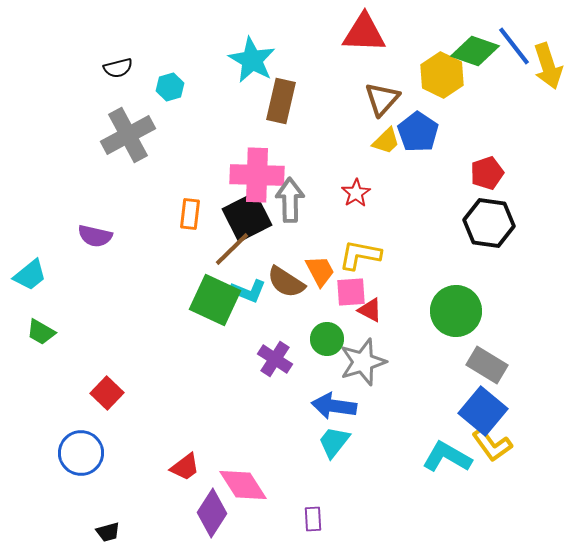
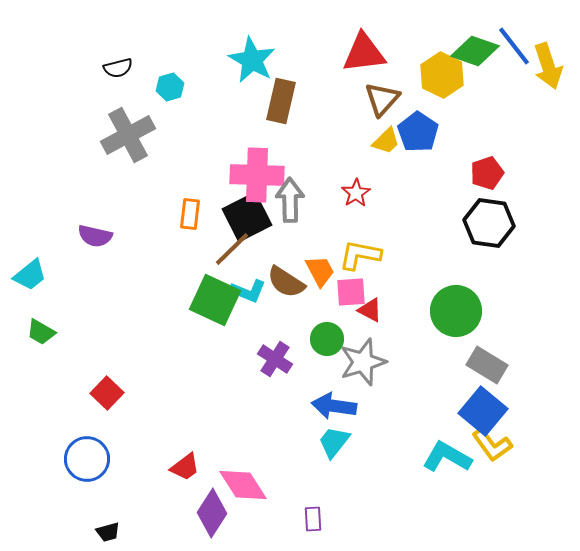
red triangle at (364, 33): moved 20 px down; rotated 9 degrees counterclockwise
blue circle at (81, 453): moved 6 px right, 6 px down
